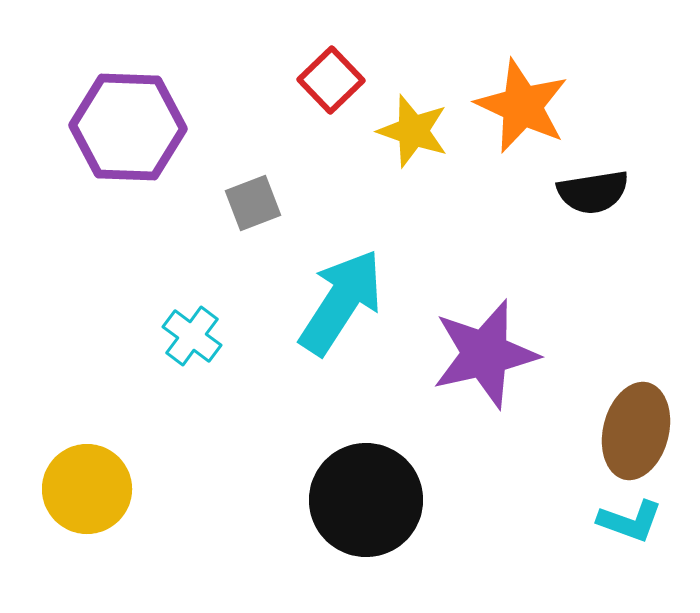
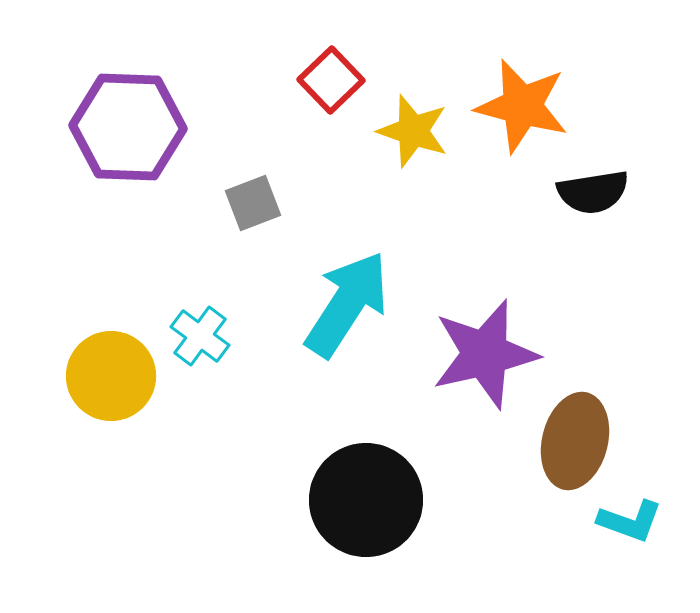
orange star: rotated 10 degrees counterclockwise
cyan arrow: moved 6 px right, 2 px down
cyan cross: moved 8 px right
brown ellipse: moved 61 px left, 10 px down
yellow circle: moved 24 px right, 113 px up
